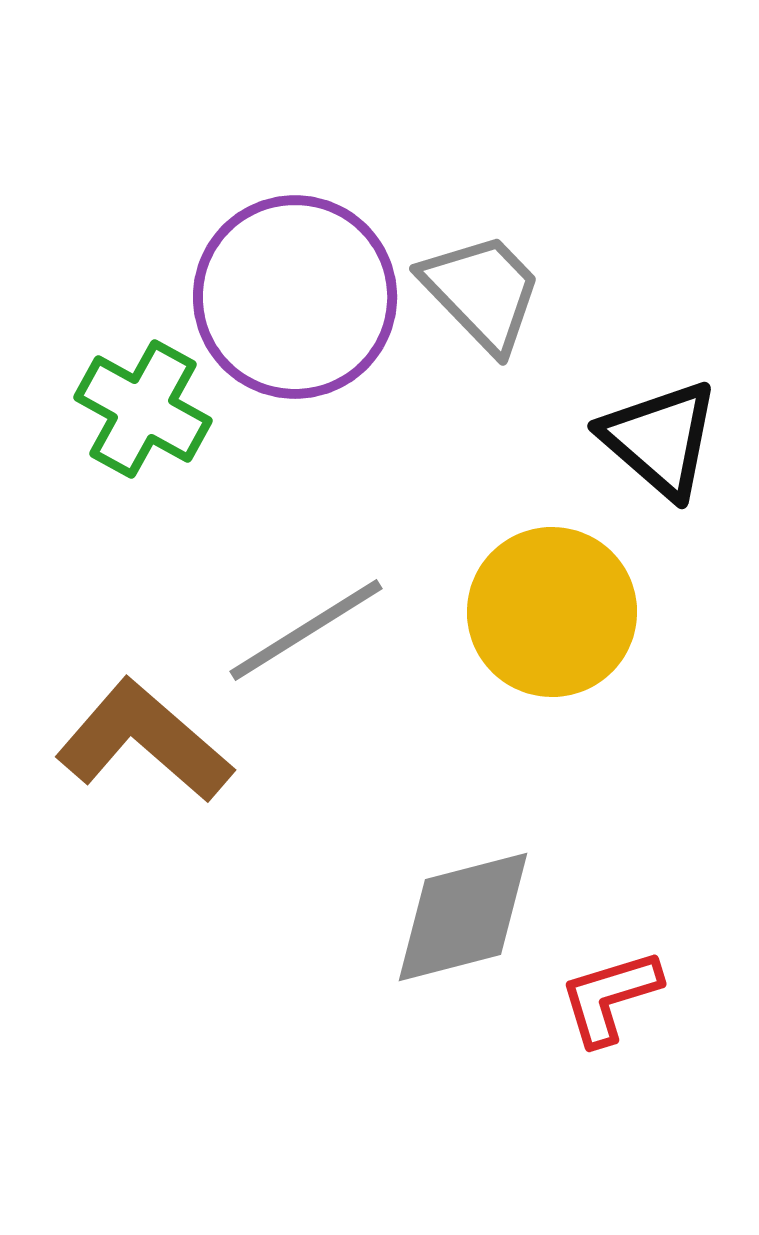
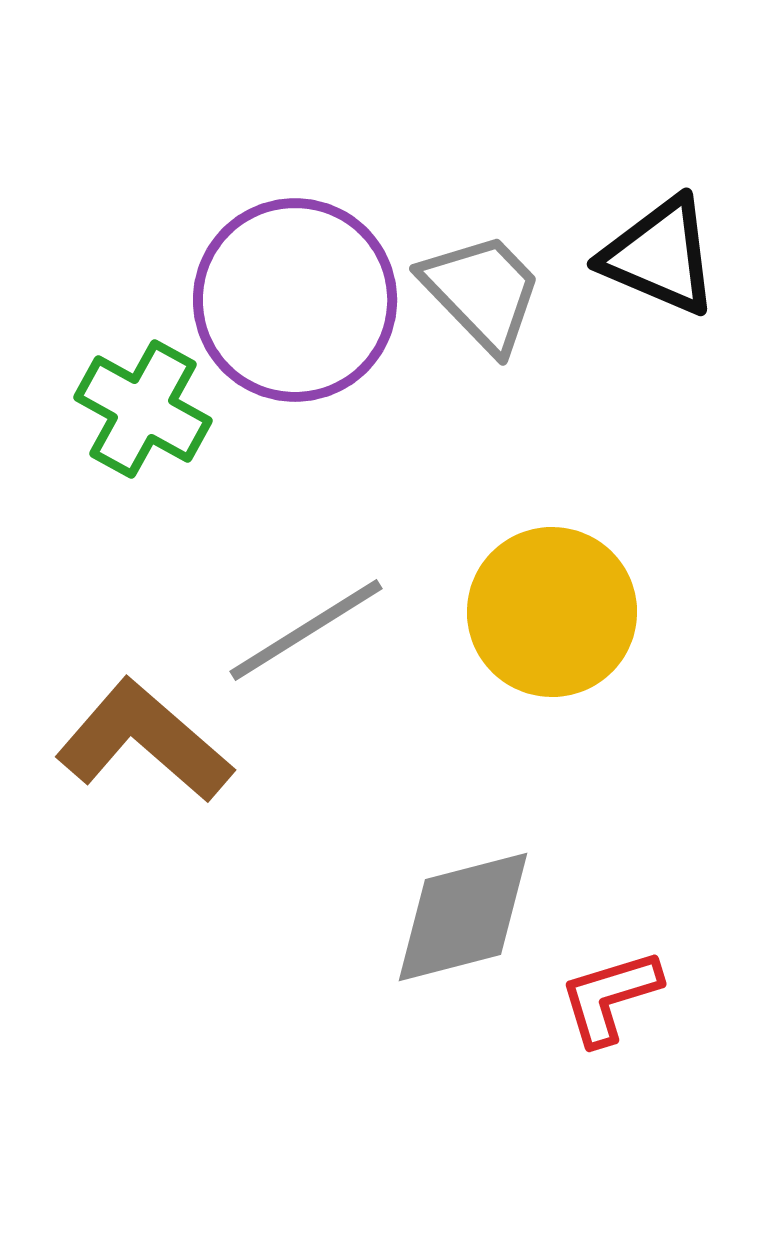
purple circle: moved 3 px down
black triangle: moved 183 px up; rotated 18 degrees counterclockwise
